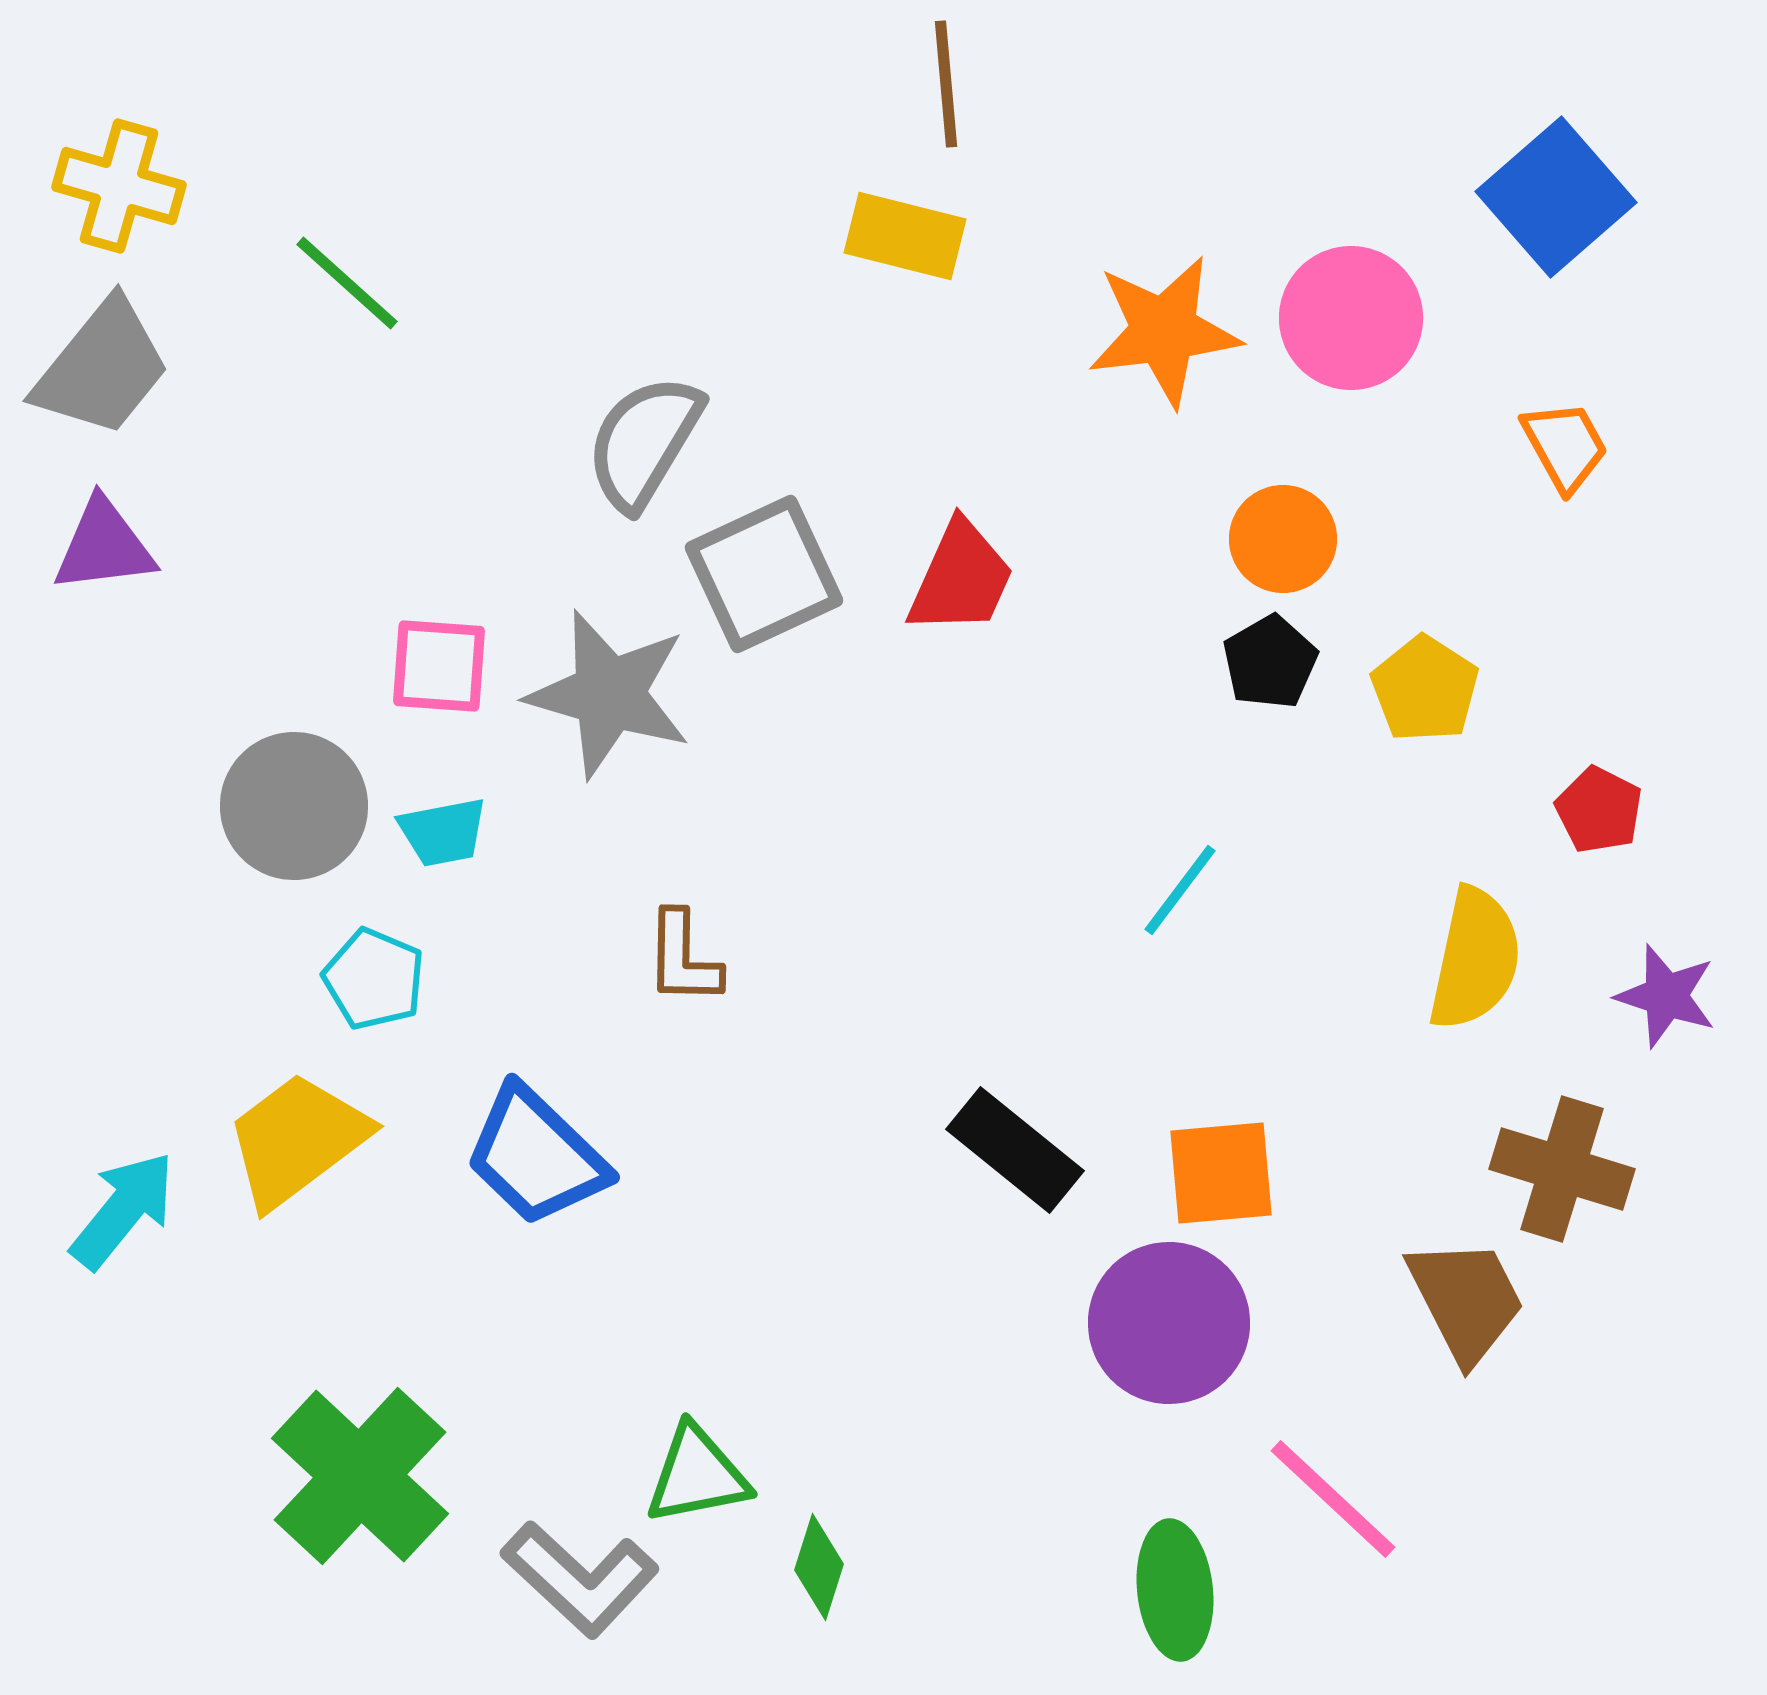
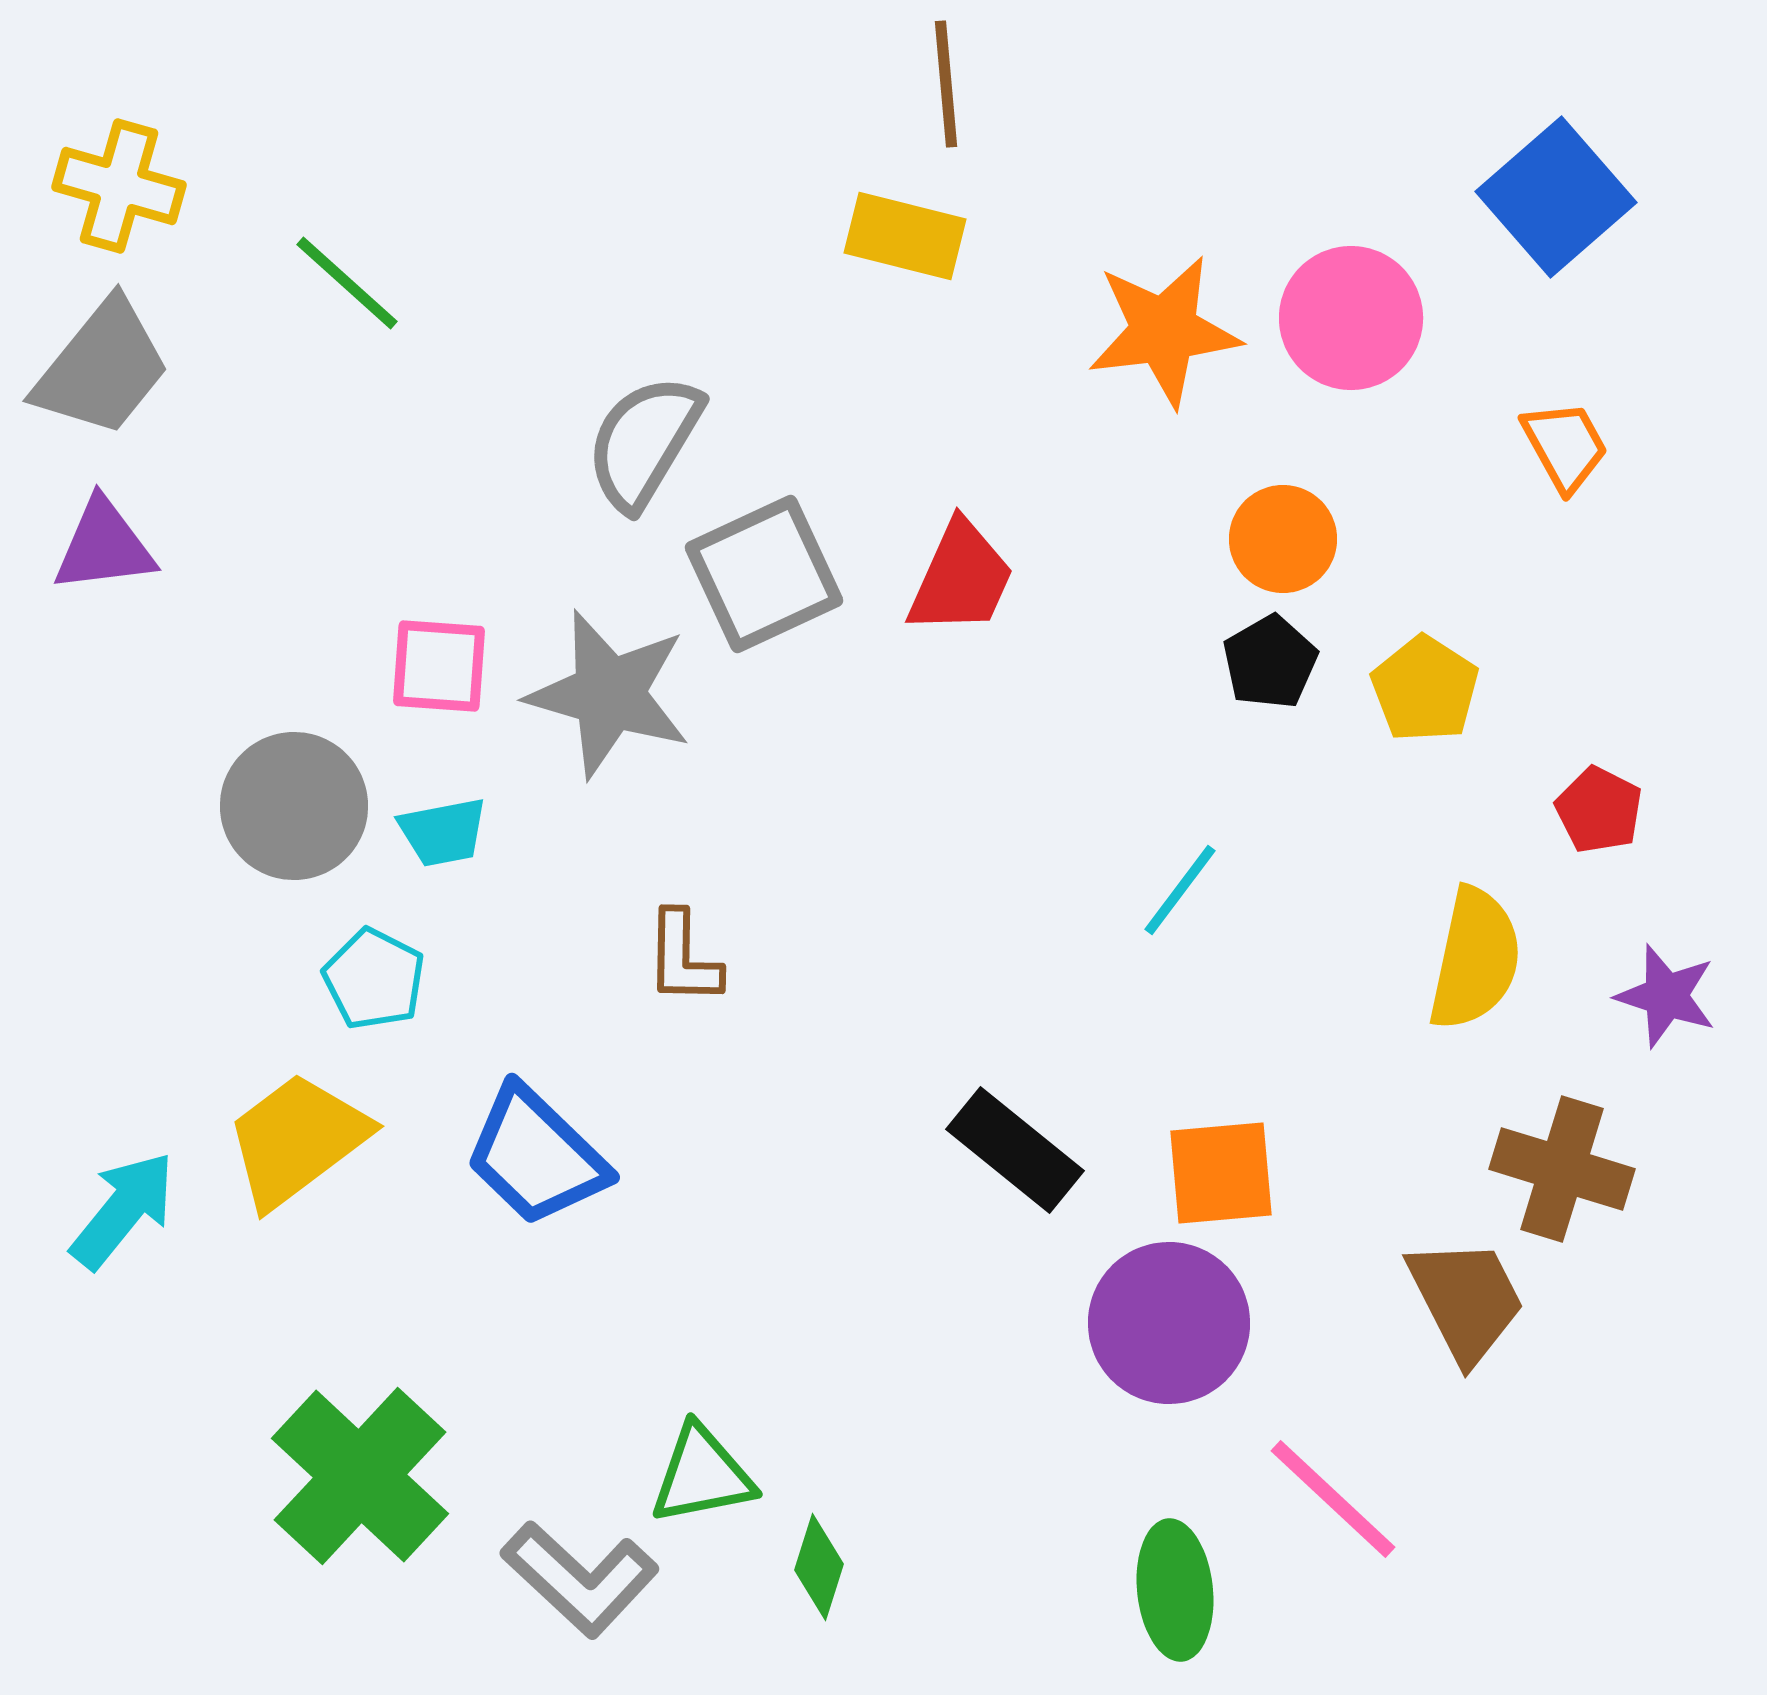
cyan pentagon: rotated 4 degrees clockwise
green triangle: moved 5 px right
